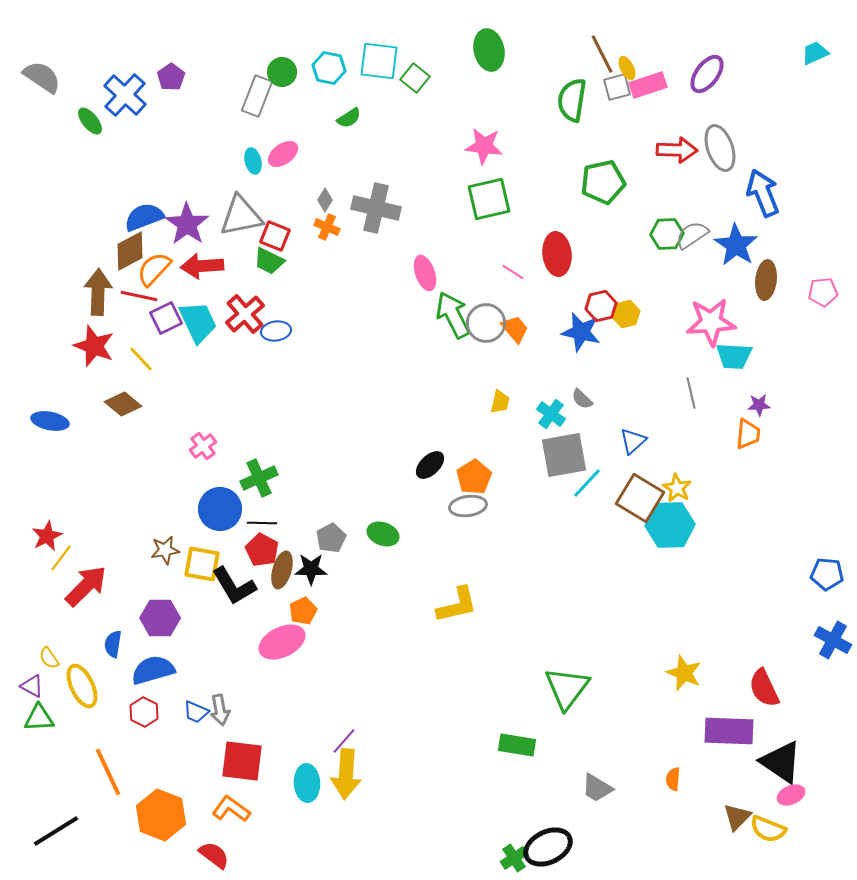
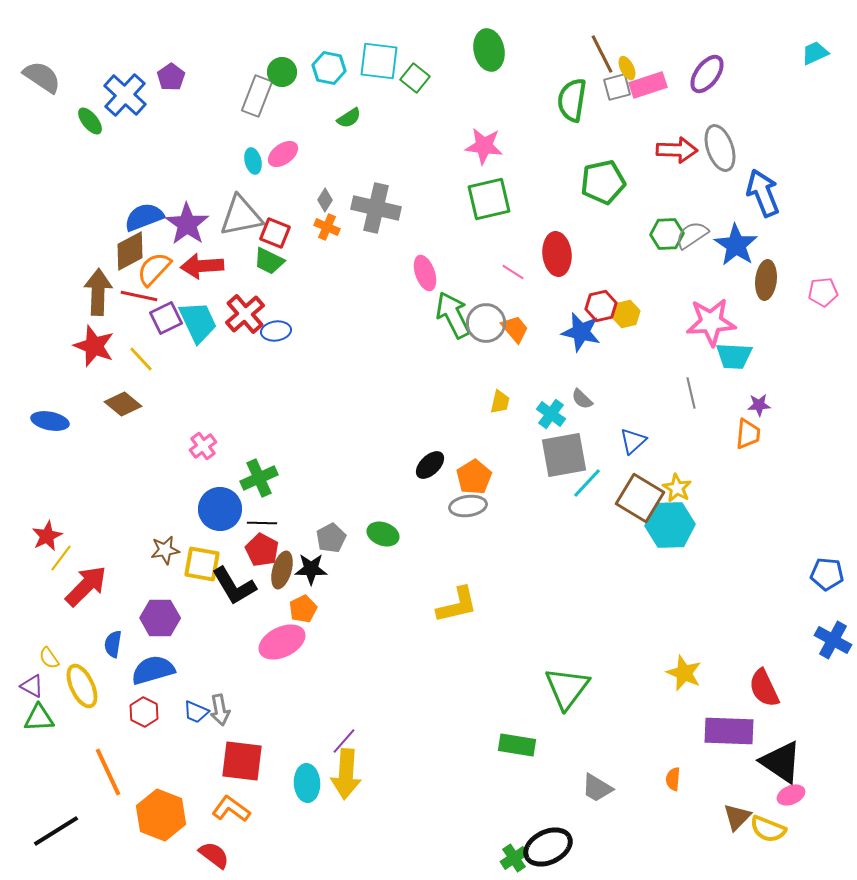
red square at (275, 236): moved 3 px up
orange pentagon at (303, 611): moved 2 px up
